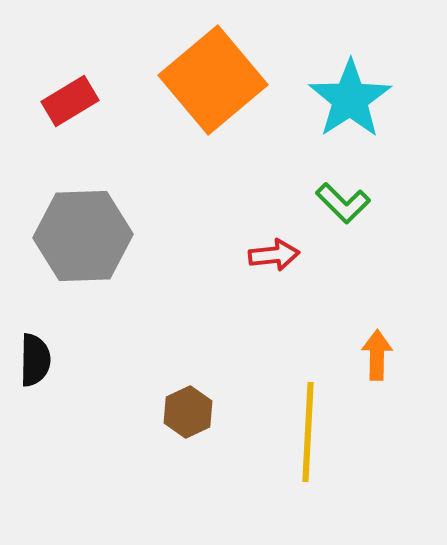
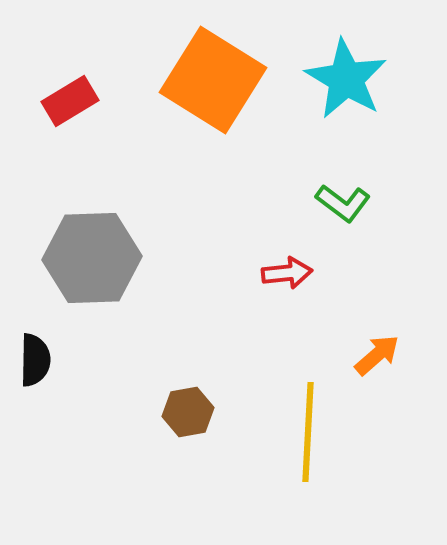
orange square: rotated 18 degrees counterclockwise
cyan star: moved 4 px left, 20 px up; rotated 8 degrees counterclockwise
green L-shape: rotated 8 degrees counterclockwise
gray hexagon: moved 9 px right, 22 px down
red arrow: moved 13 px right, 18 px down
orange arrow: rotated 48 degrees clockwise
brown hexagon: rotated 15 degrees clockwise
